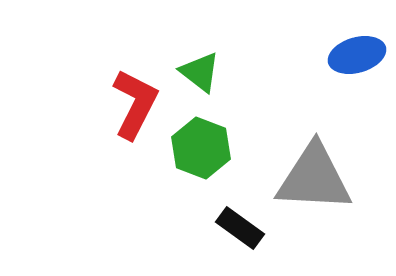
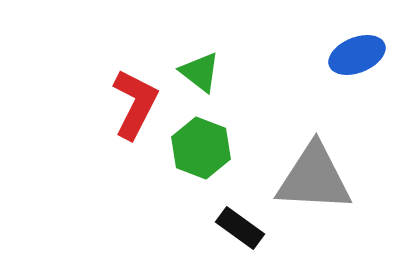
blue ellipse: rotated 6 degrees counterclockwise
